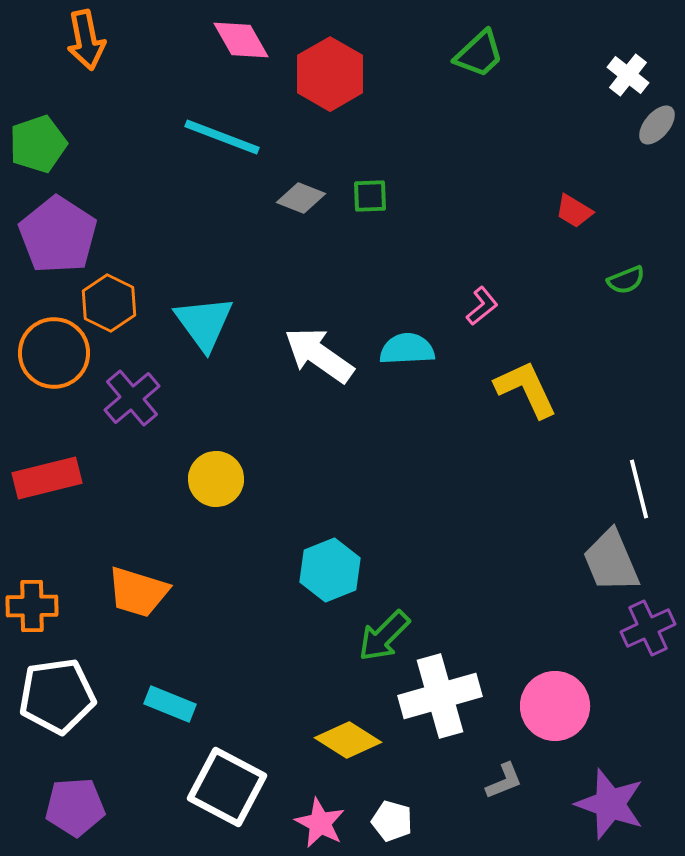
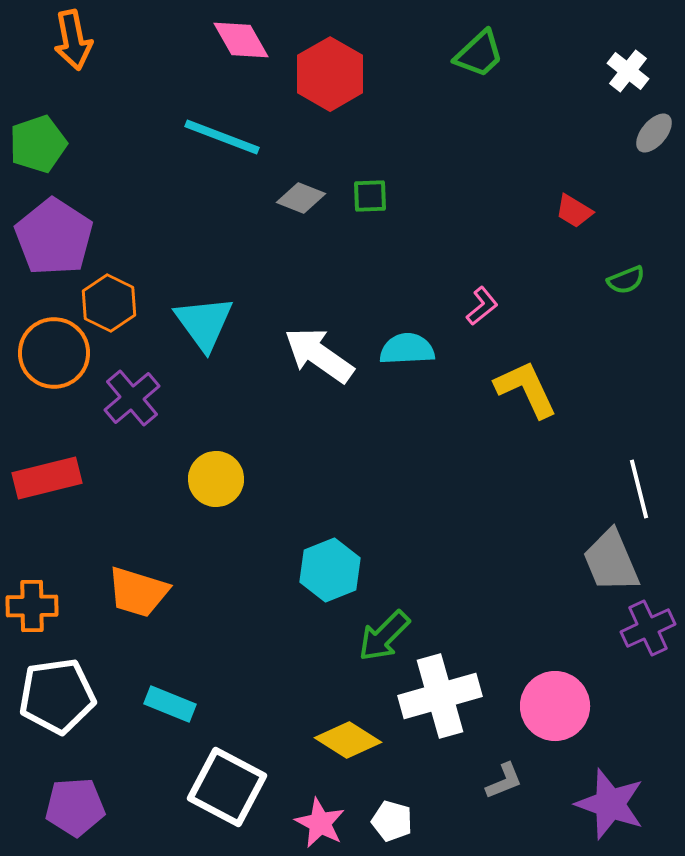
orange arrow at (86, 40): moved 13 px left
white cross at (628, 75): moved 4 px up
gray ellipse at (657, 125): moved 3 px left, 8 px down
purple pentagon at (58, 235): moved 4 px left, 2 px down
